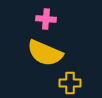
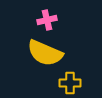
pink cross: moved 1 px right, 1 px down; rotated 18 degrees counterclockwise
